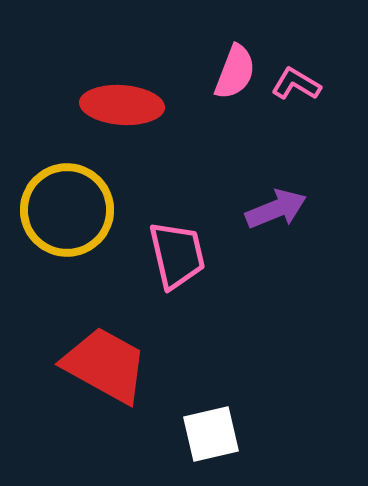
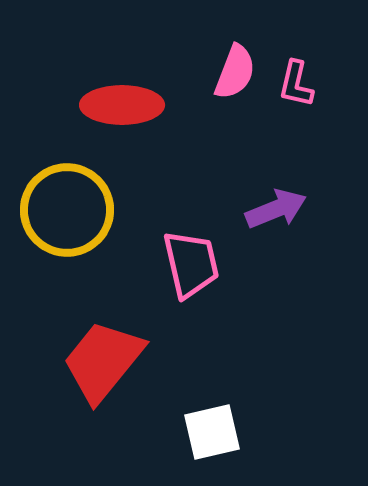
pink L-shape: rotated 108 degrees counterclockwise
red ellipse: rotated 4 degrees counterclockwise
pink trapezoid: moved 14 px right, 9 px down
red trapezoid: moved 2 px left, 4 px up; rotated 80 degrees counterclockwise
white square: moved 1 px right, 2 px up
